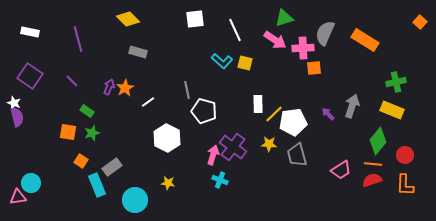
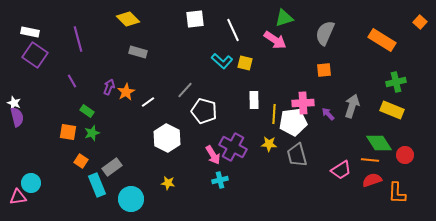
white line at (235, 30): moved 2 px left
orange rectangle at (365, 40): moved 17 px right
pink cross at (303, 48): moved 55 px down
orange square at (314, 68): moved 10 px right, 2 px down
purple square at (30, 76): moved 5 px right, 21 px up
purple line at (72, 81): rotated 16 degrees clockwise
orange star at (125, 88): moved 1 px right, 4 px down
gray line at (187, 90): moved 2 px left; rotated 54 degrees clockwise
white rectangle at (258, 104): moved 4 px left, 4 px up
yellow line at (274, 114): rotated 42 degrees counterclockwise
green diamond at (378, 141): moved 1 px right, 2 px down; rotated 72 degrees counterclockwise
purple cross at (233, 147): rotated 8 degrees counterclockwise
pink arrow at (213, 155): rotated 132 degrees clockwise
orange line at (373, 164): moved 3 px left, 4 px up
cyan cross at (220, 180): rotated 35 degrees counterclockwise
orange L-shape at (405, 185): moved 8 px left, 8 px down
cyan circle at (135, 200): moved 4 px left, 1 px up
